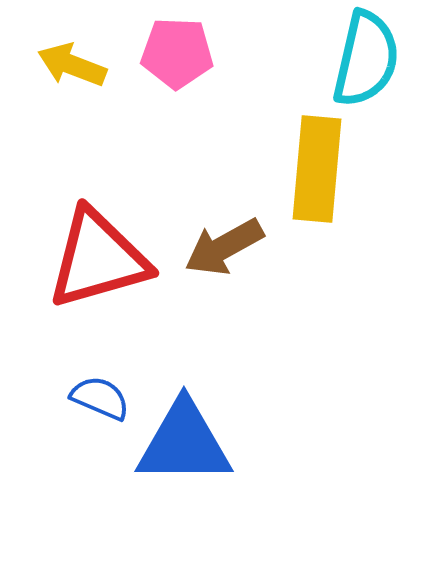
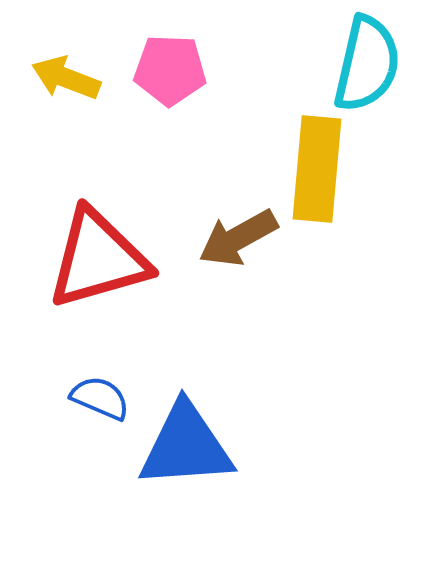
pink pentagon: moved 7 px left, 17 px down
cyan semicircle: moved 1 px right, 5 px down
yellow arrow: moved 6 px left, 13 px down
brown arrow: moved 14 px right, 9 px up
blue triangle: moved 2 px right, 3 px down; rotated 4 degrees counterclockwise
